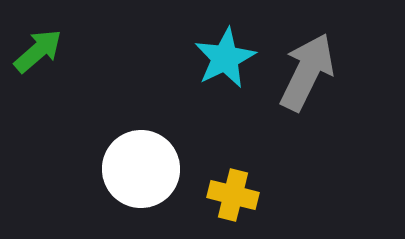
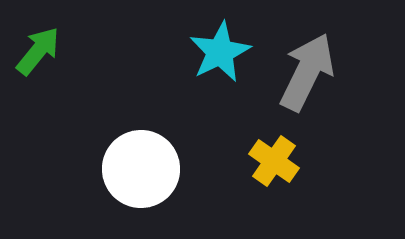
green arrow: rotated 10 degrees counterclockwise
cyan star: moved 5 px left, 6 px up
yellow cross: moved 41 px right, 34 px up; rotated 21 degrees clockwise
